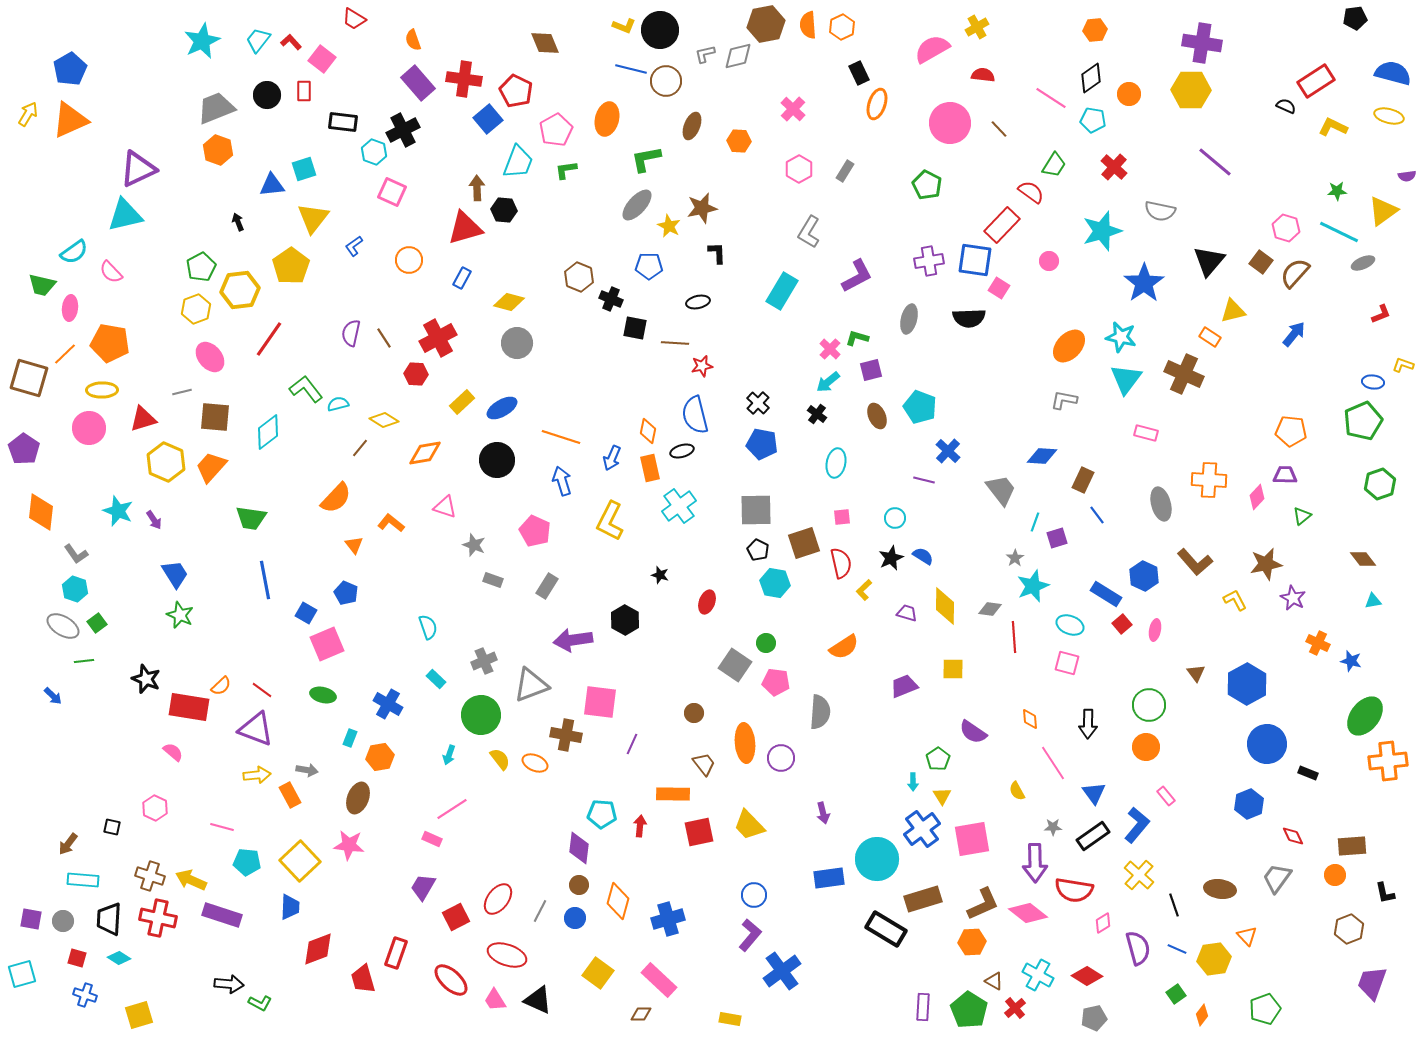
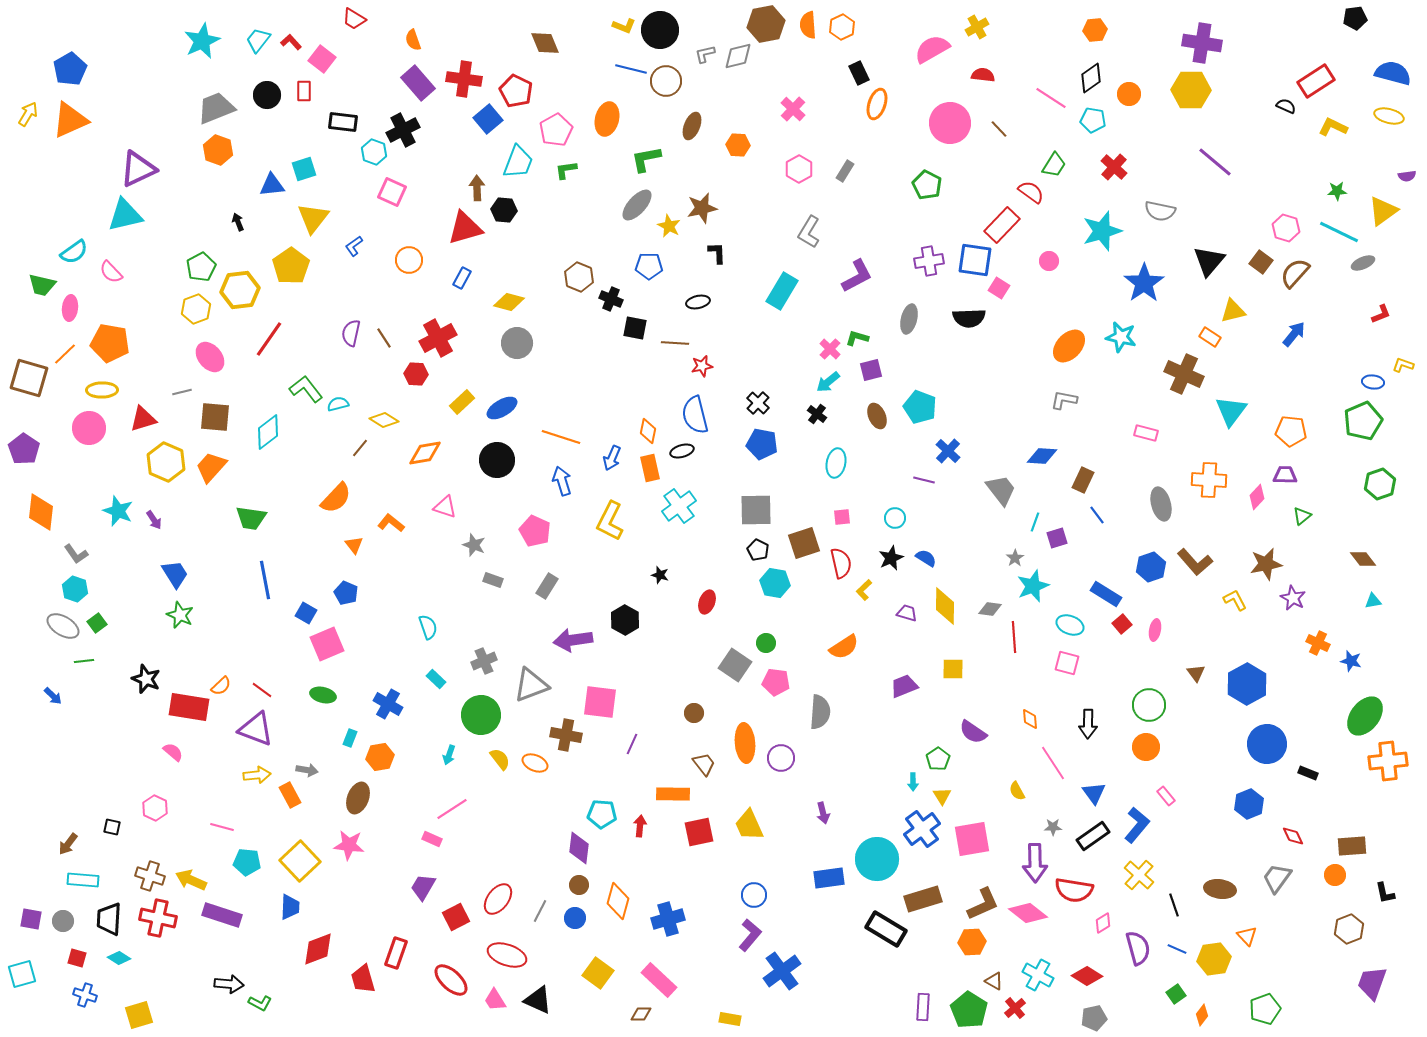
orange hexagon at (739, 141): moved 1 px left, 4 px down
cyan triangle at (1126, 379): moved 105 px right, 32 px down
blue semicircle at (923, 556): moved 3 px right, 2 px down
blue hexagon at (1144, 576): moved 7 px right, 9 px up; rotated 16 degrees clockwise
yellow trapezoid at (749, 825): rotated 20 degrees clockwise
